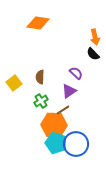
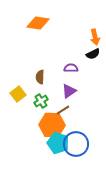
black semicircle: rotated 72 degrees counterclockwise
purple semicircle: moved 5 px left, 5 px up; rotated 40 degrees counterclockwise
yellow square: moved 4 px right, 11 px down
orange hexagon: moved 2 px left
cyan pentagon: moved 2 px right
